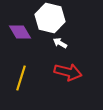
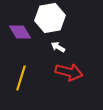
white hexagon: rotated 24 degrees counterclockwise
white arrow: moved 2 px left, 4 px down
red arrow: moved 1 px right
